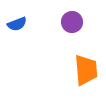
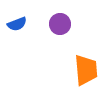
purple circle: moved 12 px left, 2 px down
